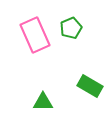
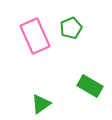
pink rectangle: moved 1 px down
green triangle: moved 2 px left, 2 px down; rotated 35 degrees counterclockwise
